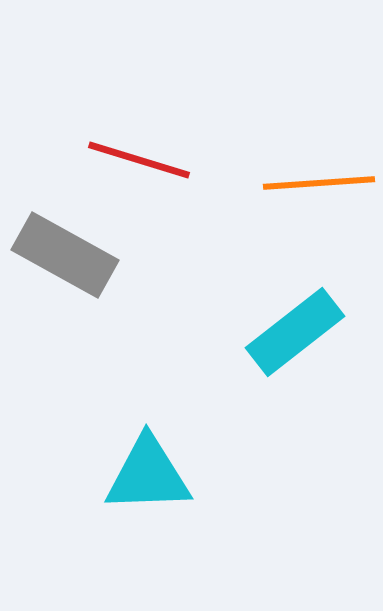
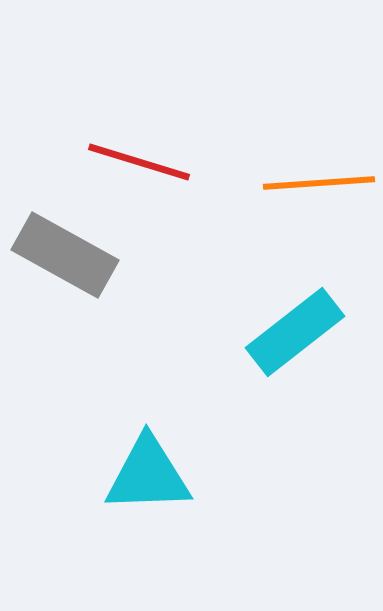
red line: moved 2 px down
